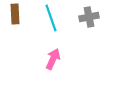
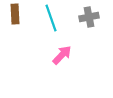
pink arrow: moved 9 px right, 4 px up; rotated 20 degrees clockwise
